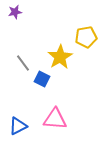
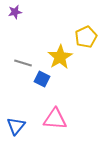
yellow pentagon: rotated 15 degrees counterclockwise
gray line: rotated 36 degrees counterclockwise
blue triangle: moved 2 px left; rotated 24 degrees counterclockwise
